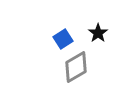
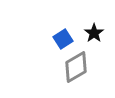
black star: moved 4 px left
